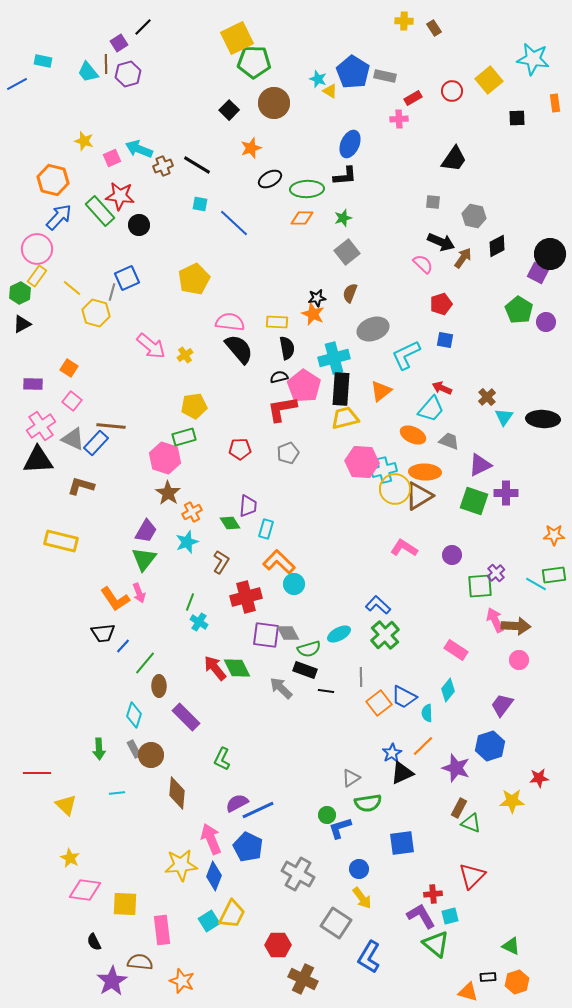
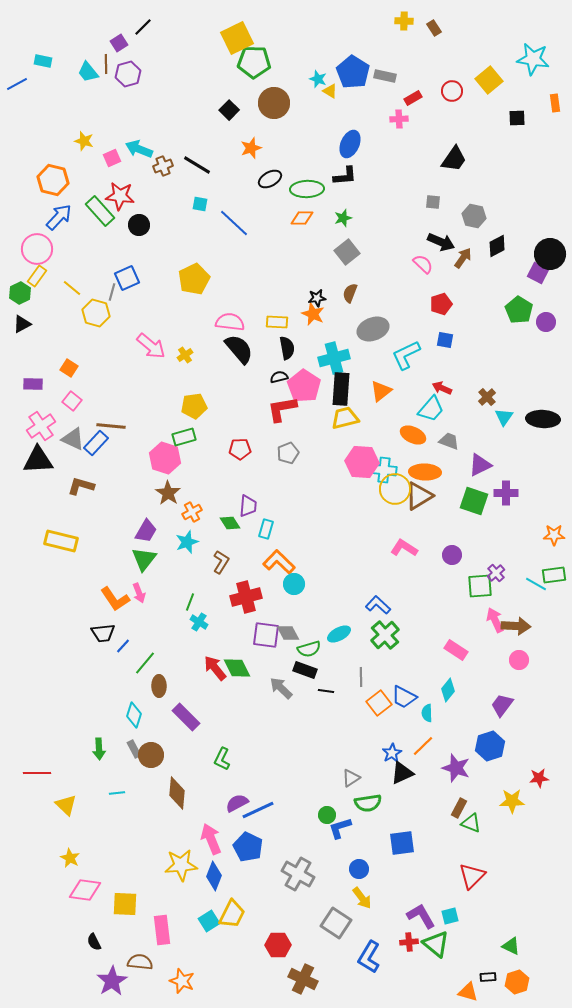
cyan cross at (384, 470): rotated 20 degrees clockwise
red cross at (433, 894): moved 24 px left, 48 px down
